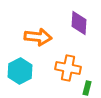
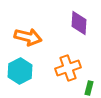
orange arrow: moved 10 px left; rotated 8 degrees clockwise
orange cross: rotated 30 degrees counterclockwise
green rectangle: moved 2 px right
